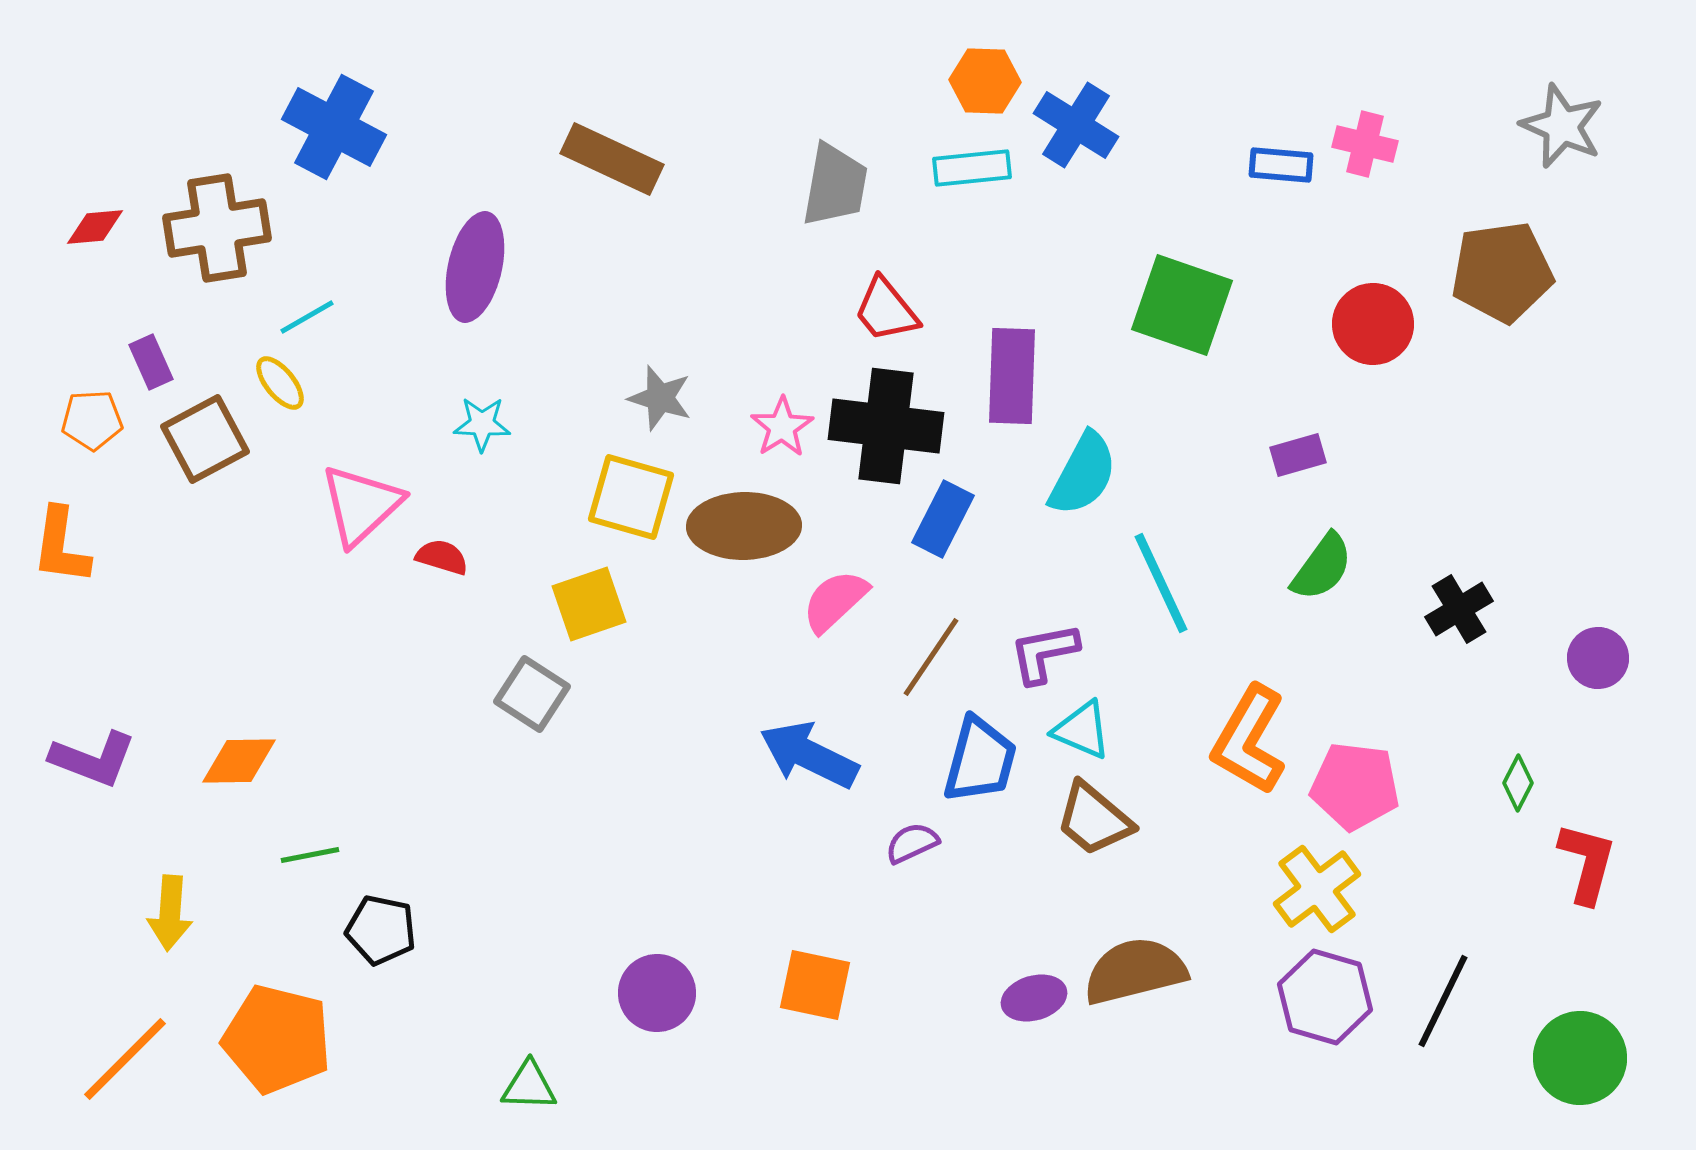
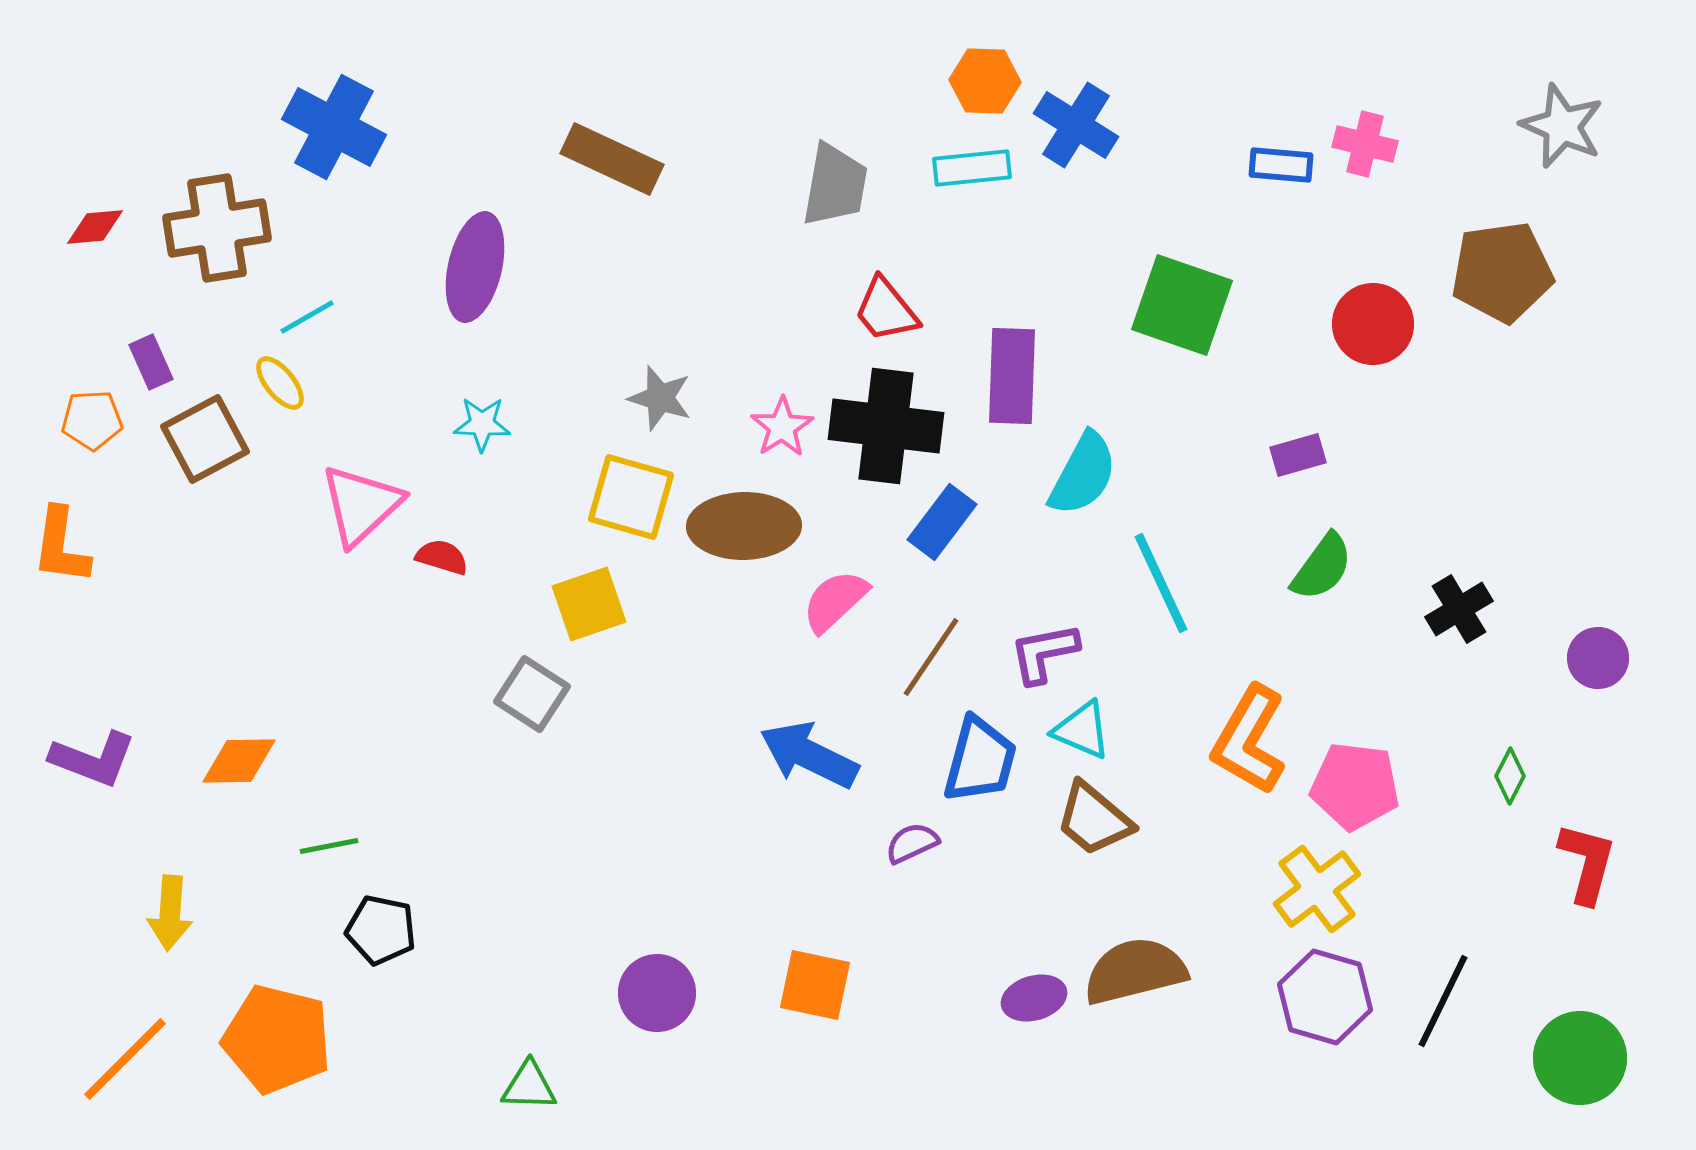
blue rectangle at (943, 519): moved 1 px left, 3 px down; rotated 10 degrees clockwise
green diamond at (1518, 783): moved 8 px left, 7 px up
green line at (310, 855): moved 19 px right, 9 px up
